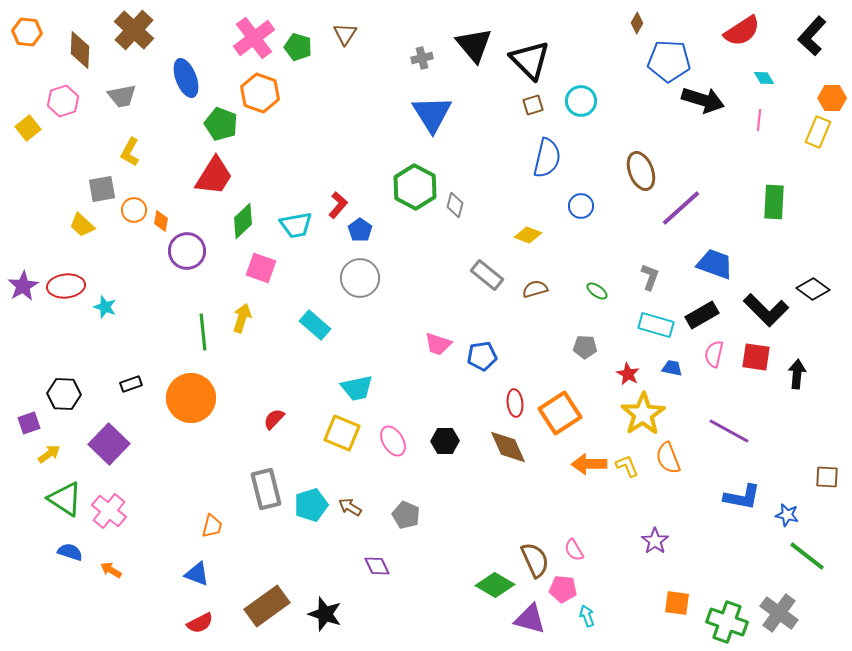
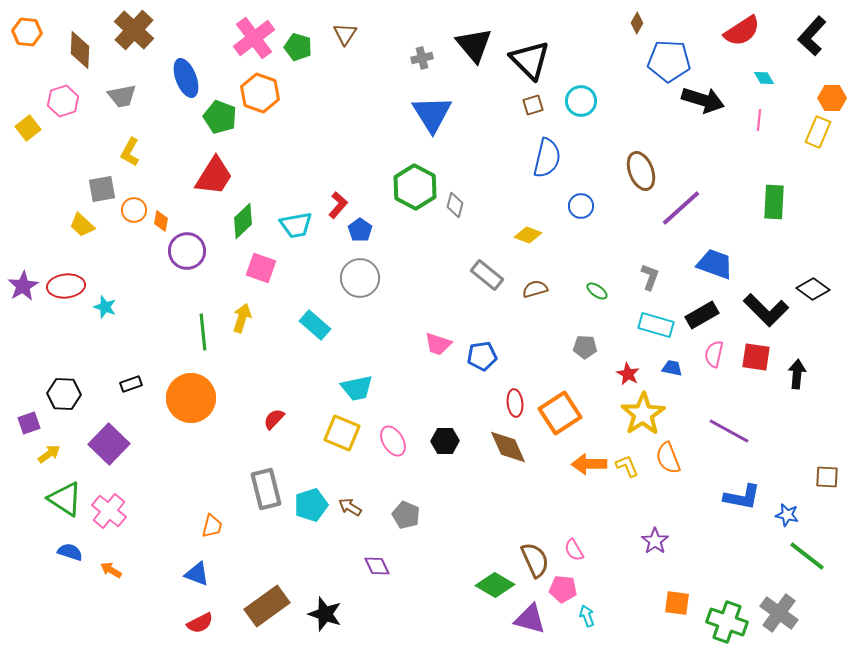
green pentagon at (221, 124): moved 1 px left, 7 px up
